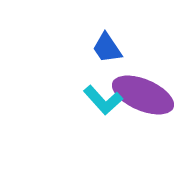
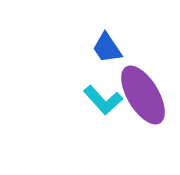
purple ellipse: rotated 36 degrees clockwise
